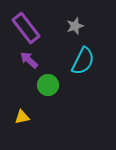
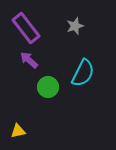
cyan semicircle: moved 12 px down
green circle: moved 2 px down
yellow triangle: moved 4 px left, 14 px down
